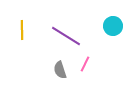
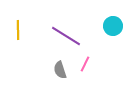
yellow line: moved 4 px left
